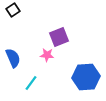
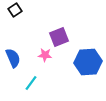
black square: moved 2 px right
pink star: moved 2 px left
blue hexagon: moved 2 px right, 15 px up
